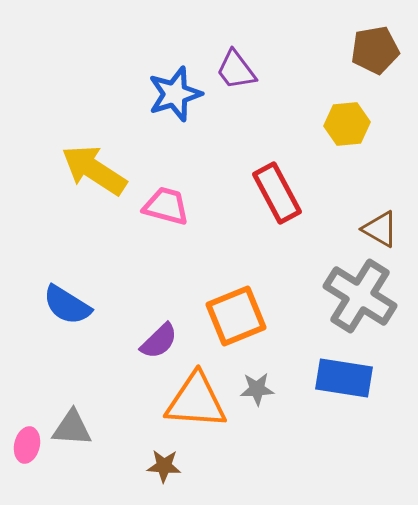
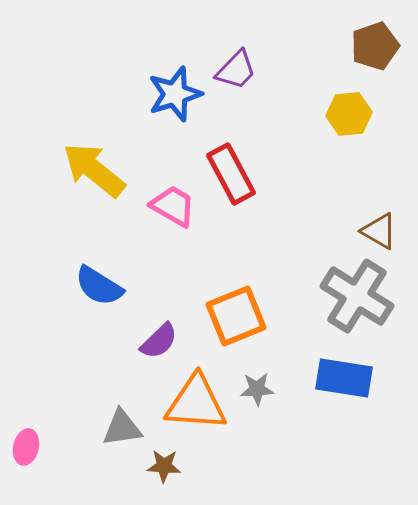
brown pentagon: moved 4 px up; rotated 9 degrees counterclockwise
purple trapezoid: rotated 99 degrees counterclockwise
yellow hexagon: moved 2 px right, 10 px up
yellow arrow: rotated 6 degrees clockwise
red rectangle: moved 46 px left, 19 px up
pink trapezoid: moved 7 px right; rotated 15 degrees clockwise
brown triangle: moved 1 px left, 2 px down
gray cross: moved 3 px left
blue semicircle: moved 32 px right, 19 px up
orange triangle: moved 2 px down
gray triangle: moved 50 px right; rotated 12 degrees counterclockwise
pink ellipse: moved 1 px left, 2 px down
